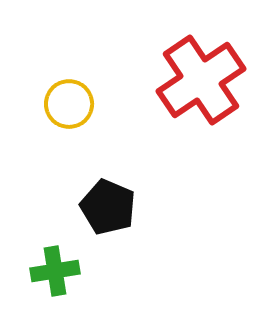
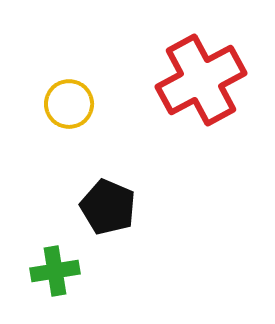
red cross: rotated 6 degrees clockwise
